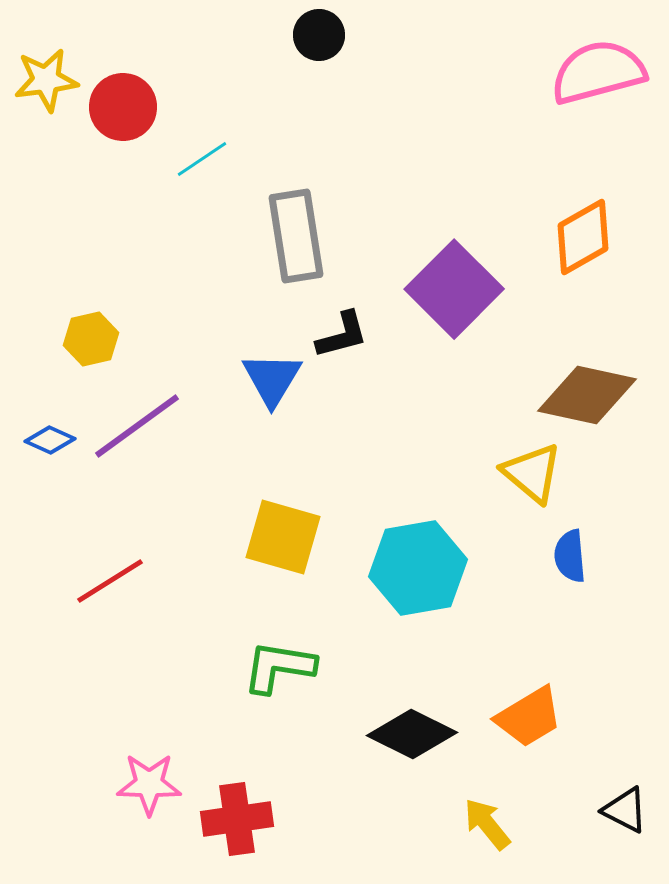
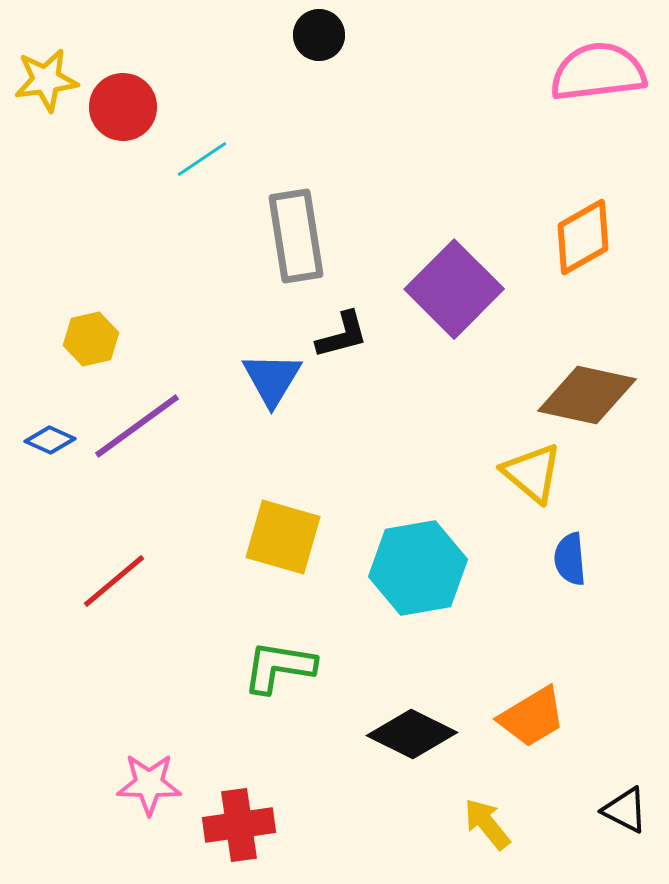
pink semicircle: rotated 8 degrees clockwise
blue semicircle: moved 3 px down
red line: moved 4 px right; rotated 8 degrees counterclockwise
orange trapezoid: moved 3 px right
red cross: moved 2 px right, 6 px down
